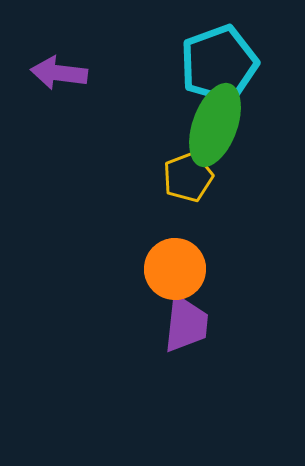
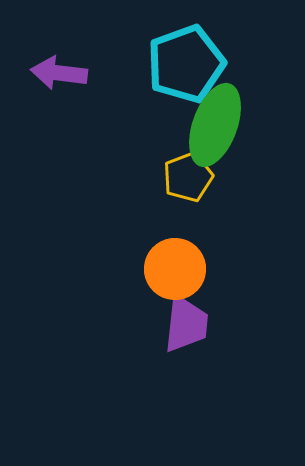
cyan pentagon: moved 33 px left
